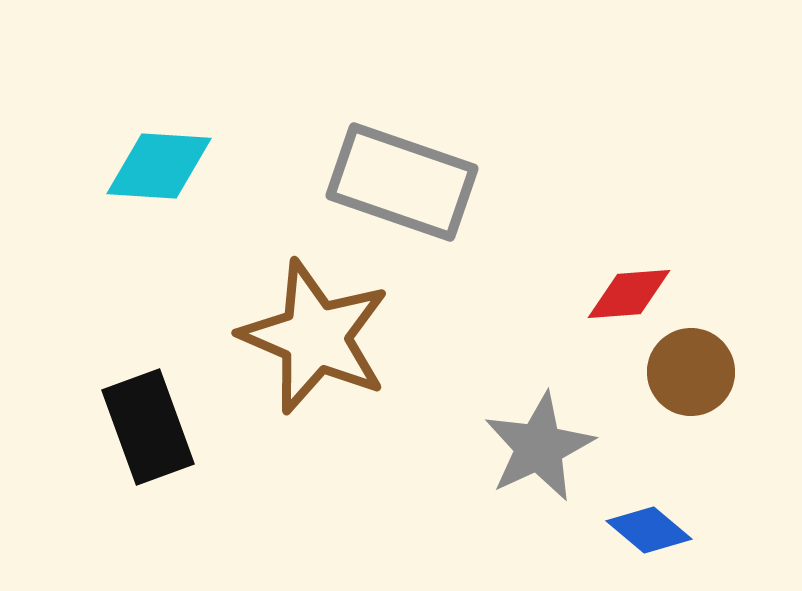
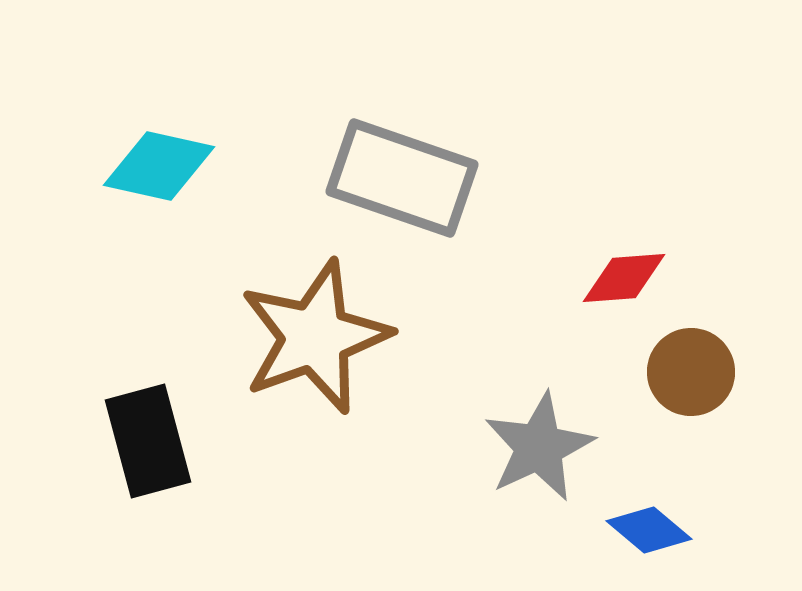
cyan diamond: rotated 9 degrees clockwise
gray rectangle: moved 4 px up
red diamond: moved 5 px left, 16 px up
brown star: rotated 29 degrees clockwise
black rectangle: moved 14 px down; rotated 5 degrees clockwise
